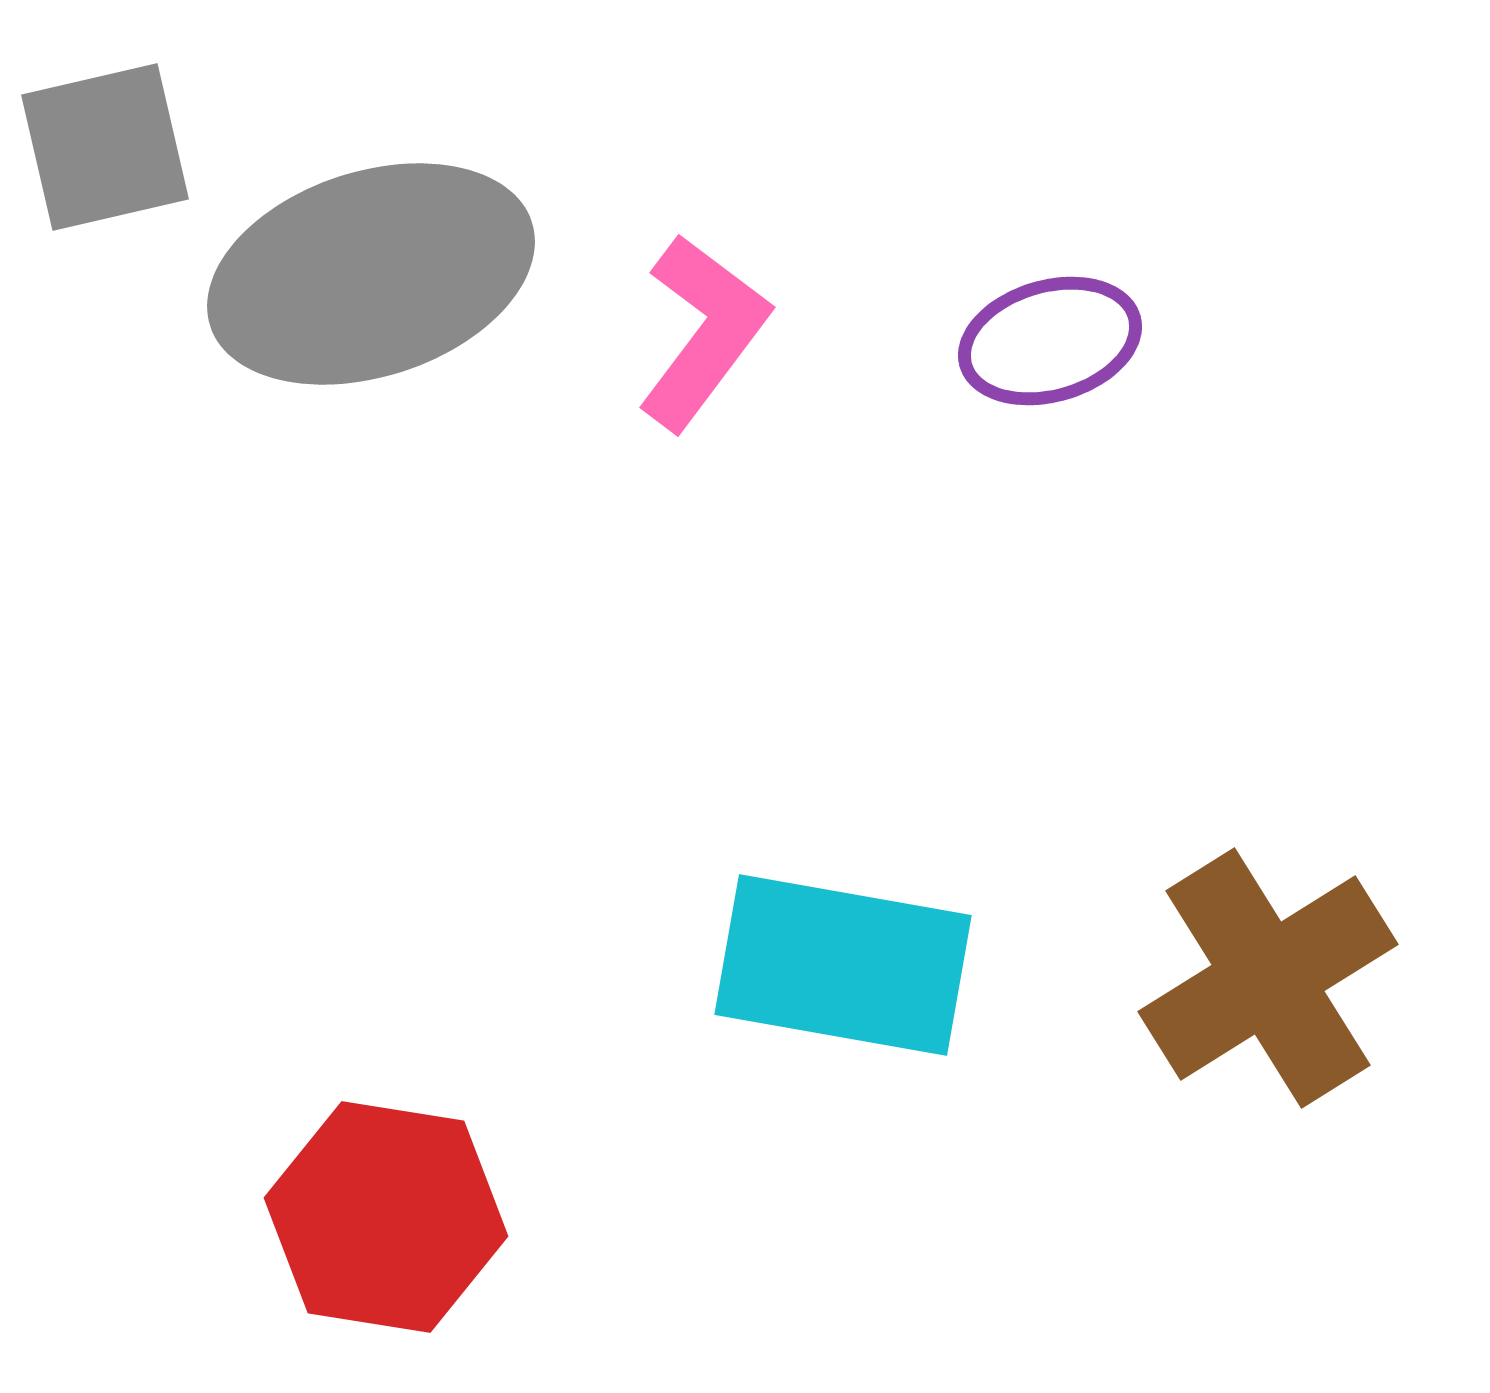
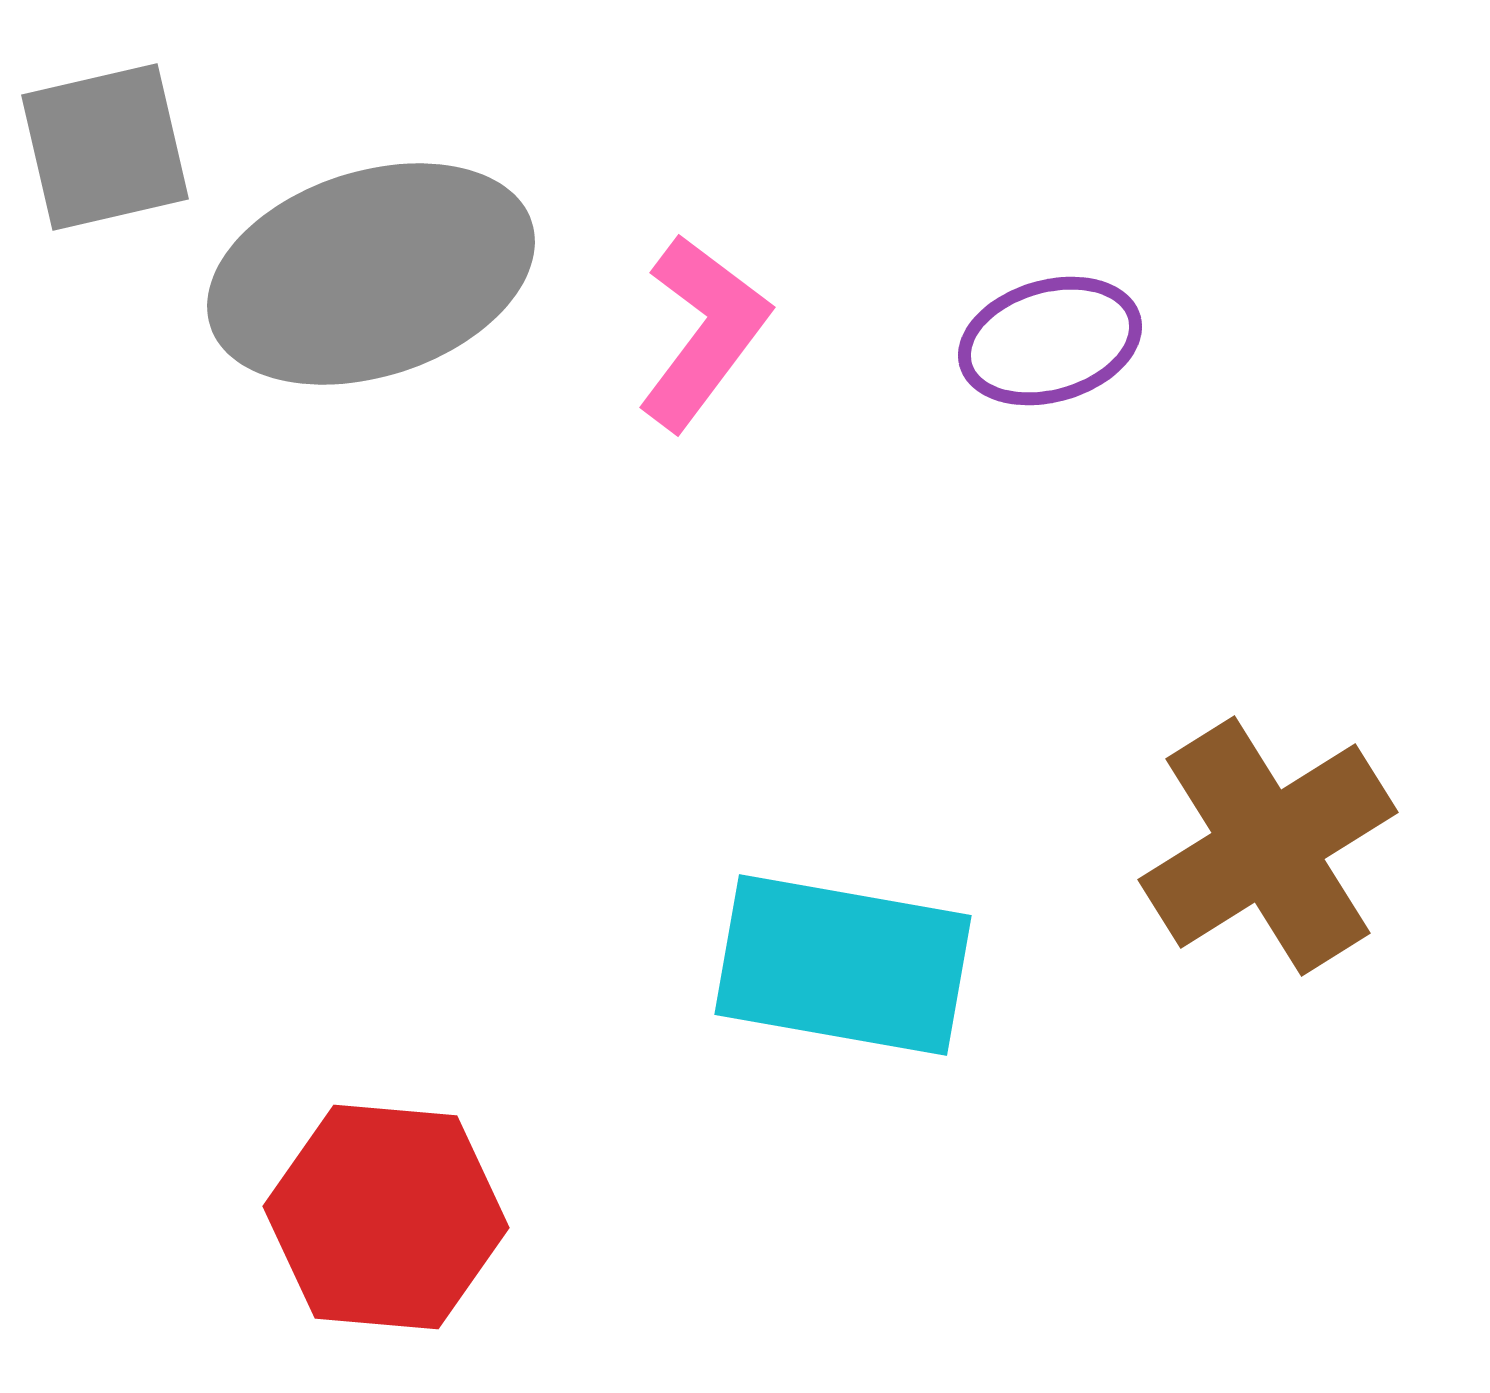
brown cross: moved 132 px up
red hexagon: rotated 4 degrees counterclockwise
